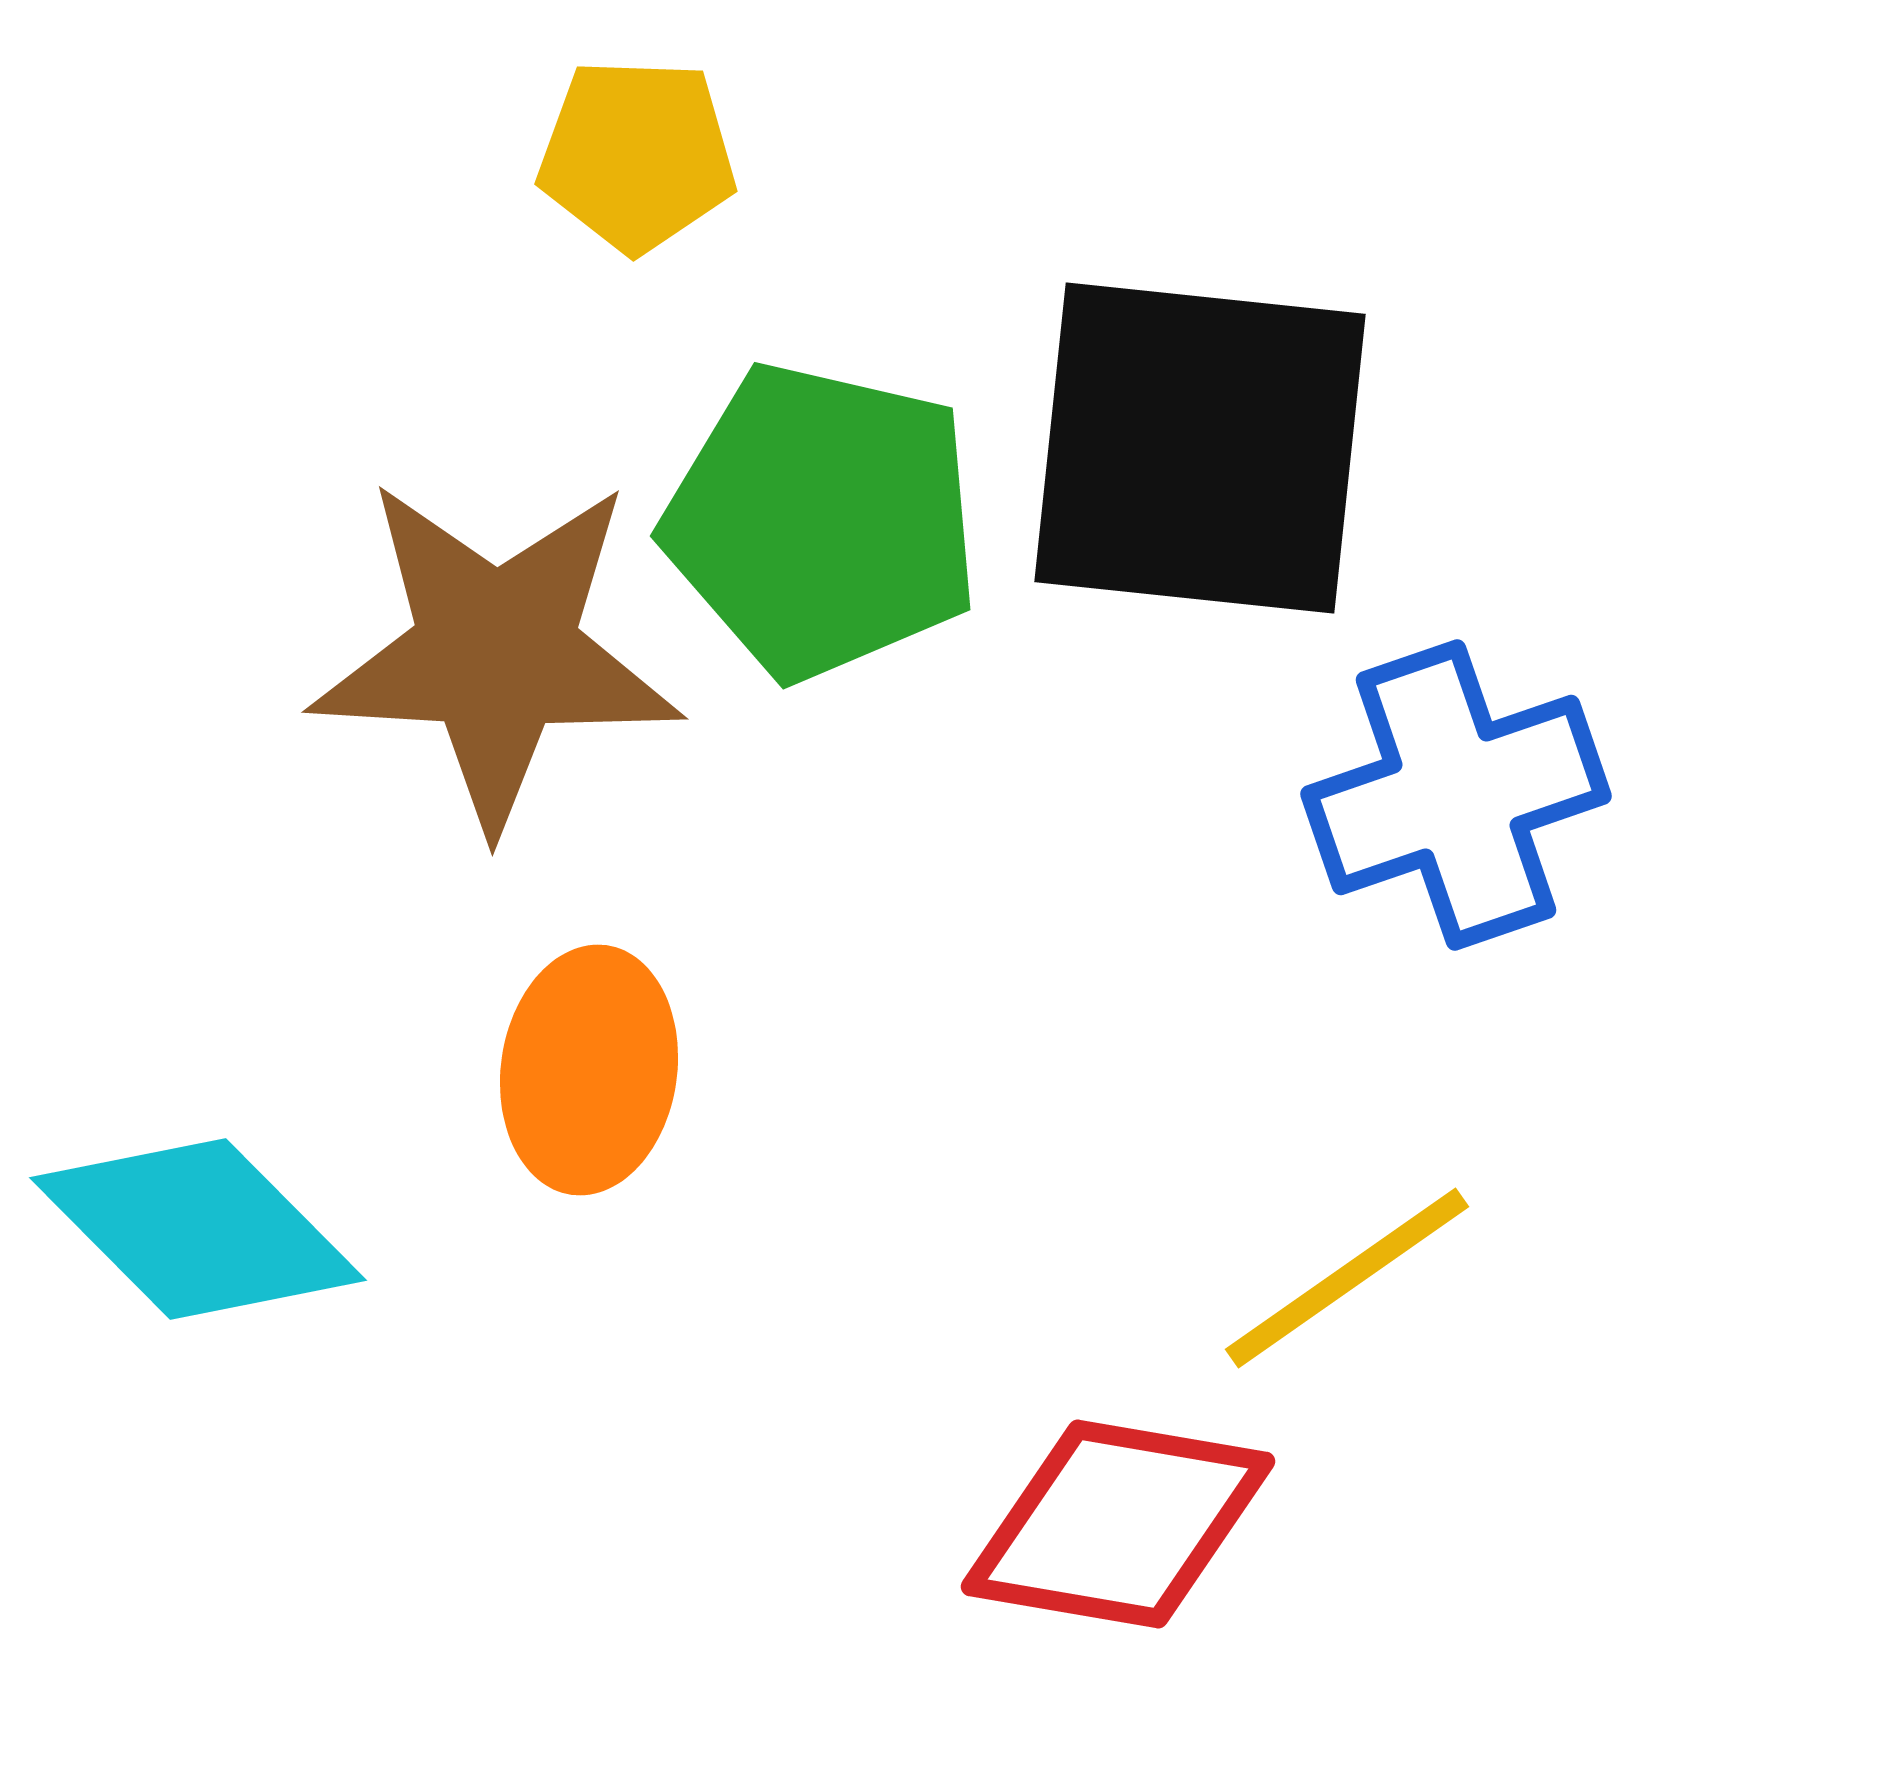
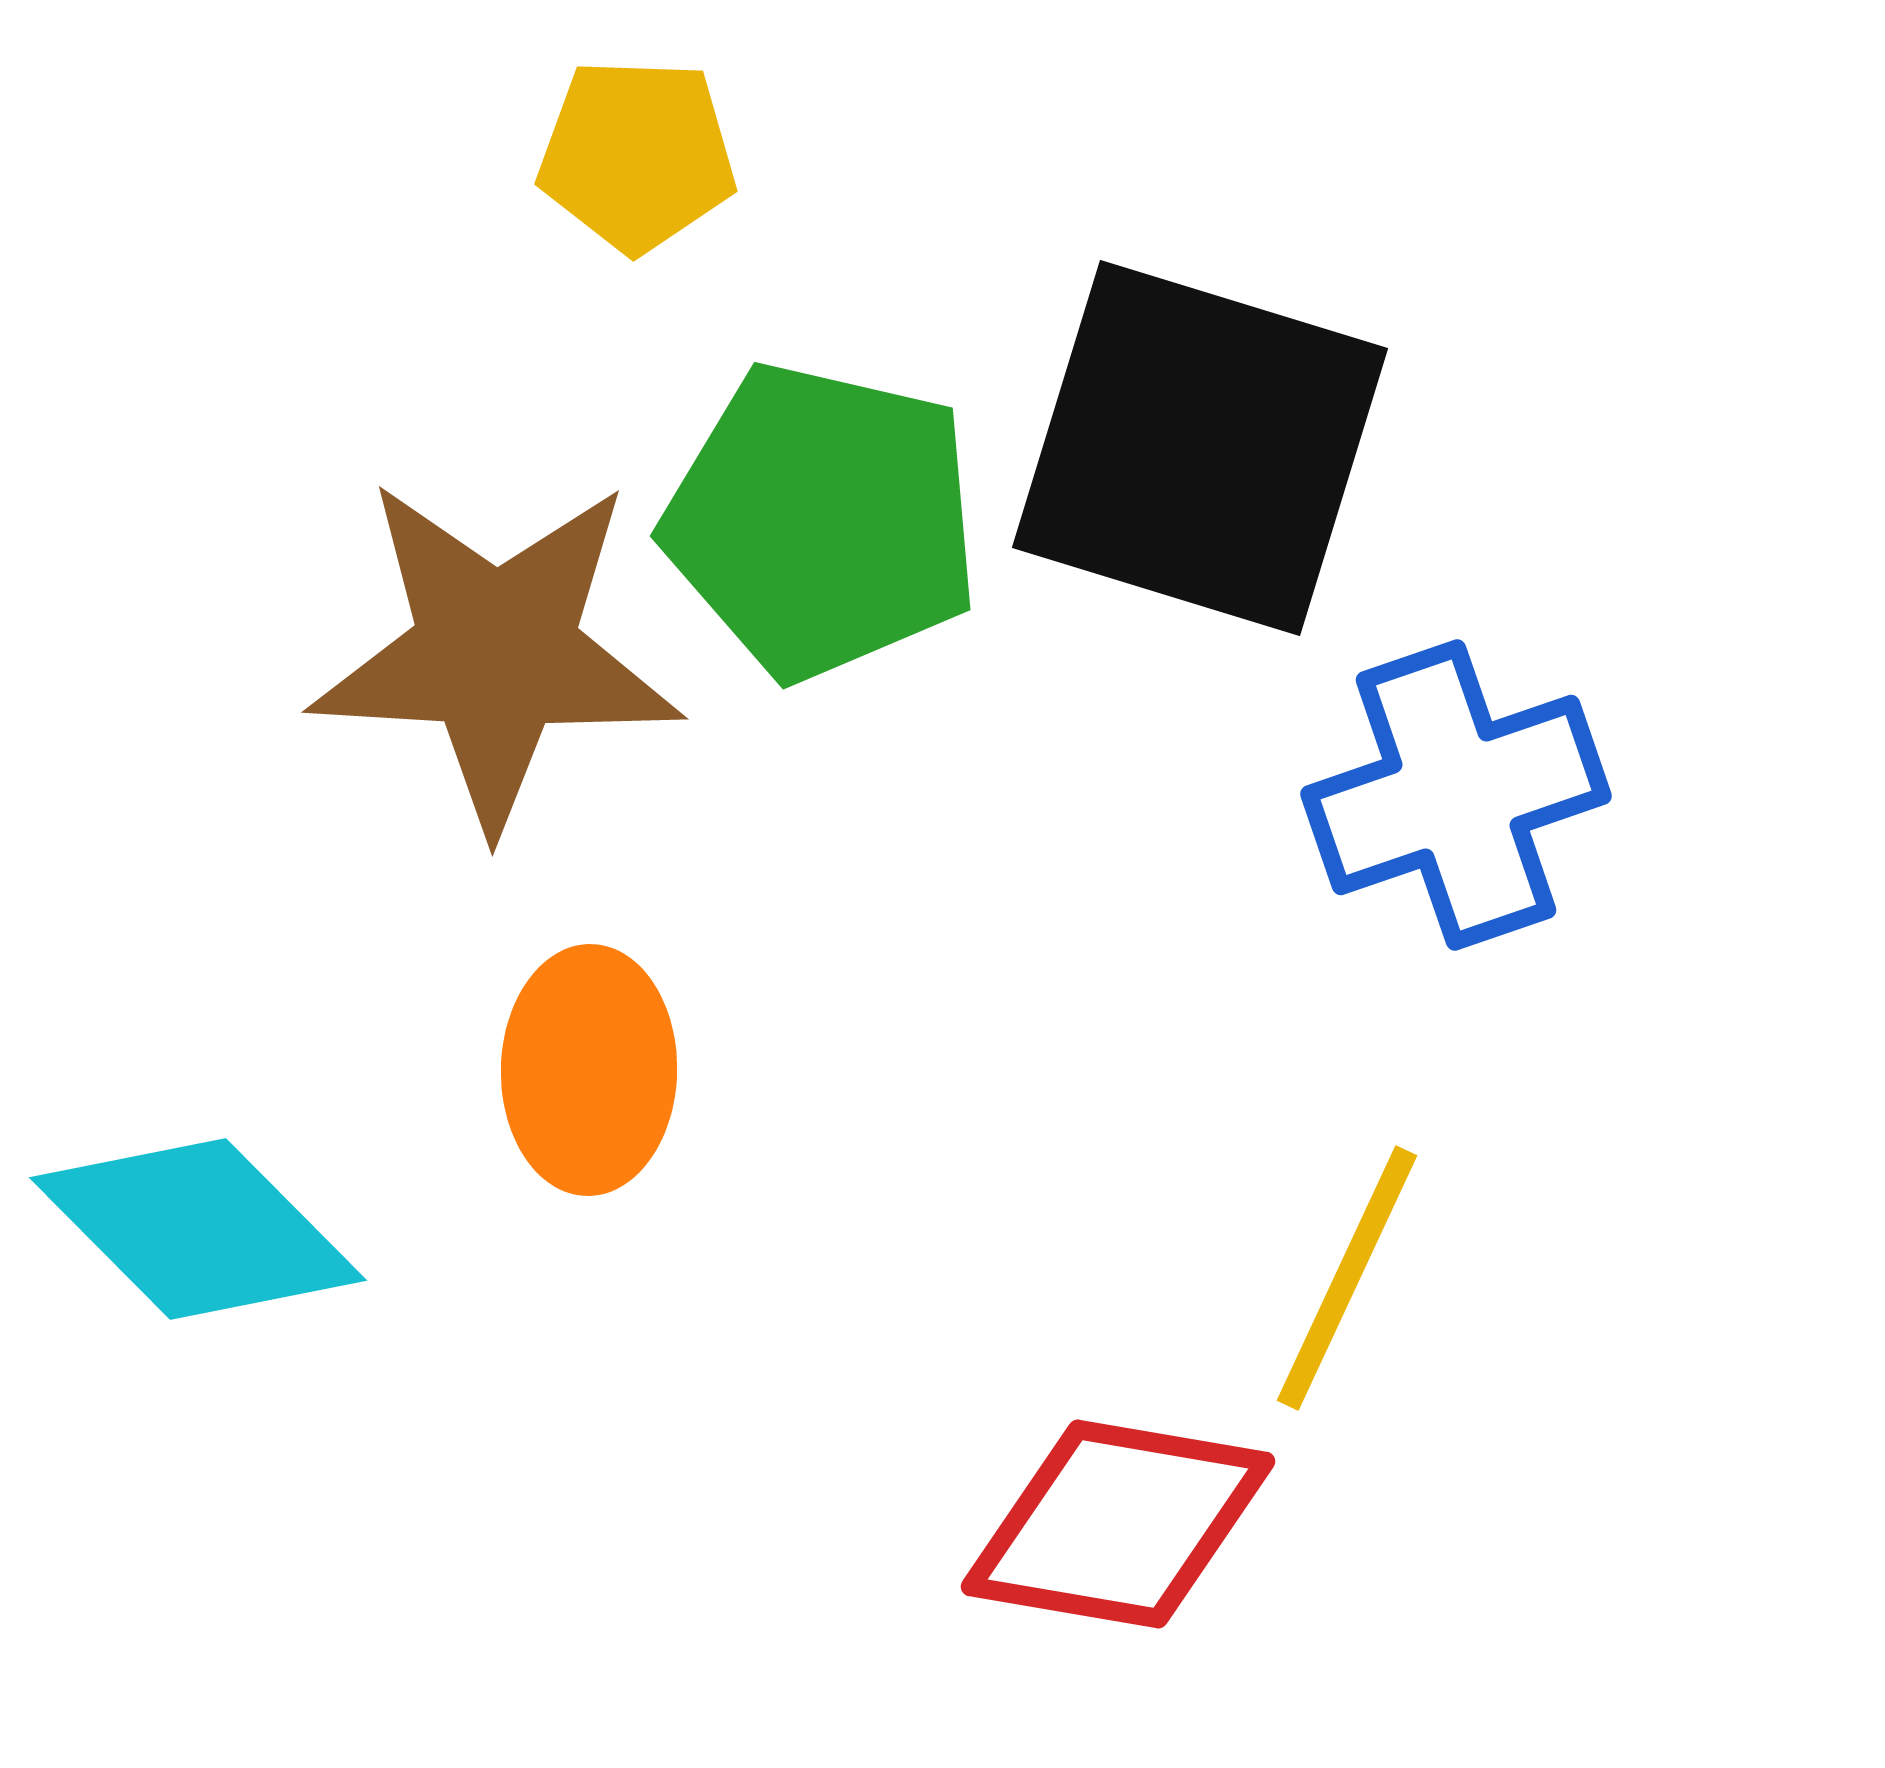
black square: rotated 11 degrees clockwise
orange ellipse: rotated 7 degrees counterclockwise
yellow line: rotated 30 degrees counterclockwise
